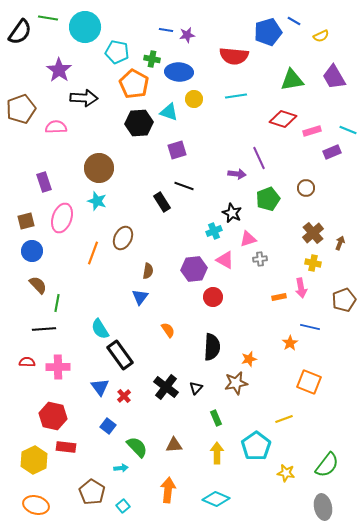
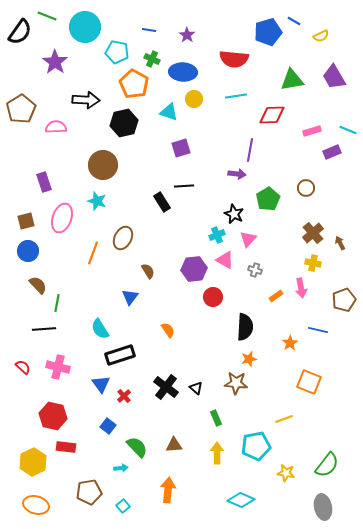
green line at (48, 18): moved 1 px left, 2 px up; rotated 12 degrees clockwise
blue line at (166, 30): moved 17 px left
purple star at (187, 35): rotated 28 degrees counterclockwise
red semicircle at (234, 56): moved 3 px down
green cross at (152, 59): rotated 14 degrees clockwise
purple star at (59, 70): moved 4 px left, 8 px up
blue ellipse at (179, 72): moved 4 px right
black arrow at (84, 98): moved 2 px right, 2 px down
brown pentagon at (21, 109): rotated 12 degrees counterclockwise
red diamond at (283, 119): moved 11 px left, 4 px up; rotated 20 degrees counterclockwise
black hexagon at (139, 123): moved 15 px left; rotated 8 degrees counterclockwise
purple square at (177, 150): moved 4 px right, 2 px up
purple line at (259, 158): moved 9 px left, 8 px up; rotated 35 degrees clockwise
brown circle at (99, 168): moved 4 px right, 3 px up
black line at (184, 186): rotated 24 degrees counterclockwise
green pentagon at (268, 199): rotated 10 degrees counterclockwise
black star at (232, 213): moved 2 px right, 1 px down
cyan cross at (214, 231): moved 3 px right, 4 px down
pink triangle at (248, 239): rotated 30 degrees counterclockwise
brown arrow at (340, 243): rotated 48 degrees counterclockwise
blue circle at (32, 251): moved 4 px left
gray cross at (260, 259): moved 5 px left, 11 px down; rotated 24 degrees clockwise
brown semicircle at (148, 271): rotated 42 degrees counterclockwise
blue triangle at (140, 297): moved 10 px left
orange rectangle at (279, 297): moved 3 px left, 1 px up; rotated 24 degrees counterclockwise
blue line at (310, 327): moved 8 px right, 3 px down
black semicircle at (212, 347): moved 33 px right, 20 px up
black rectangle at (120, 355): rotated 72 degrees counterclockwise
red semicircle at (27, 362): moved 4 px left, 5 px down; rotated 42 degrees clockwise
pink cross at (58, 367): rotated 15 degrees clockwise
brown star at (236, 383): rotated 15 degrees clockwise
blue triangle at (100, 387): moved 1 px right, 3 px up
black triangle at (196, 388): rotated 32 degrees counterclockwise
cyan pentagon at (256, 446): rotated 24 degrees clockwise
yellow hexagon at (34, 460): moved 1 px left, 2 px down
brown pentagon at (92, 492): moved 3 px left; rotated 30 degrees clockwise
cyan diamond at (216, 499): moved 25 px right, 1 px down
